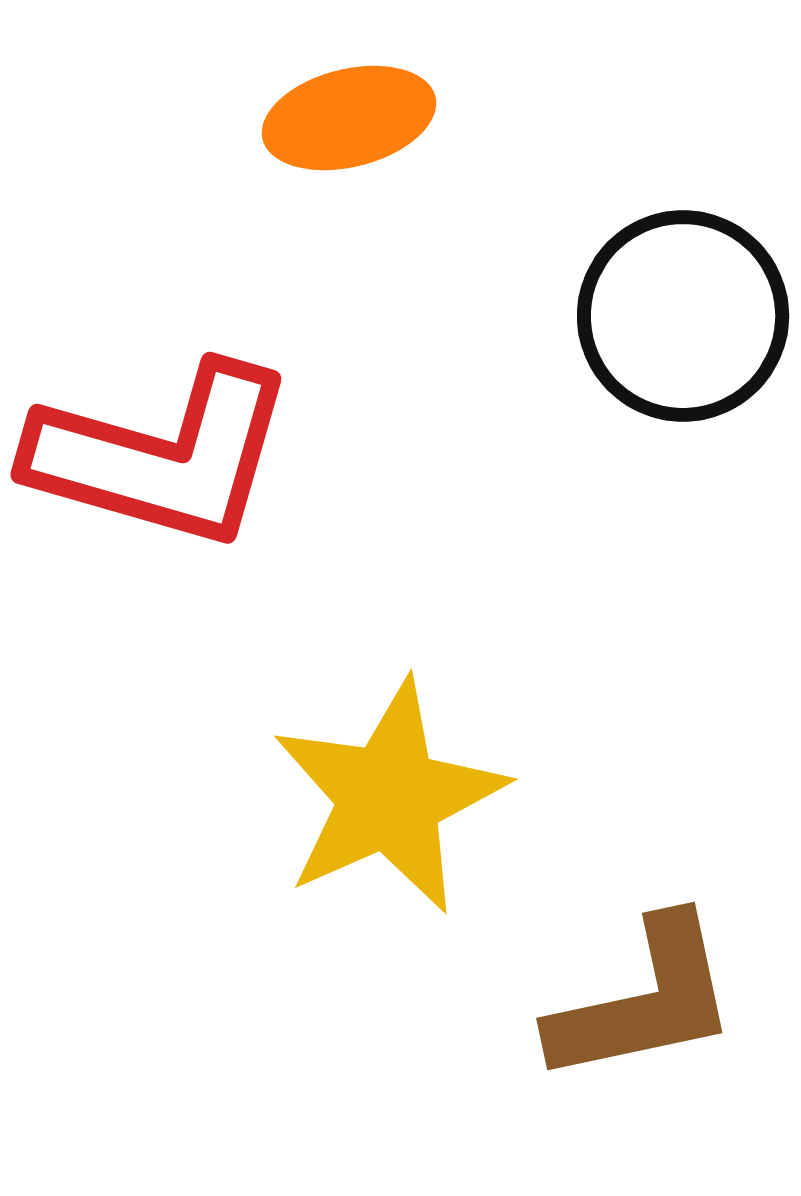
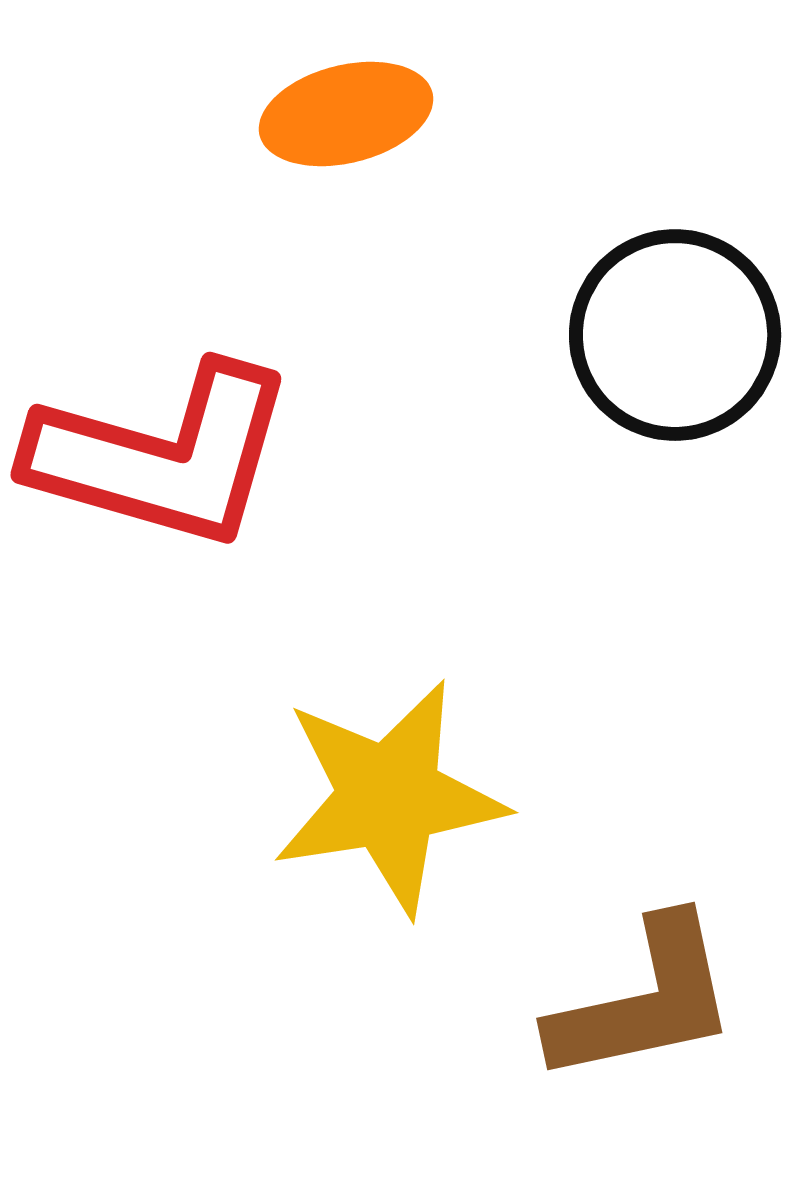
orange ellipse: moved 3 px left, 4 px up
black circle: moved 8 px left, 19 px down
yellow star: rotated 15 degrees clockwise
